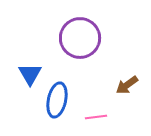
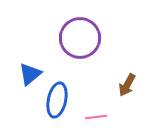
blue triangle: rotated 20 degrees clockwise
brown arrow: rotated 25 degrees counterclockwise
